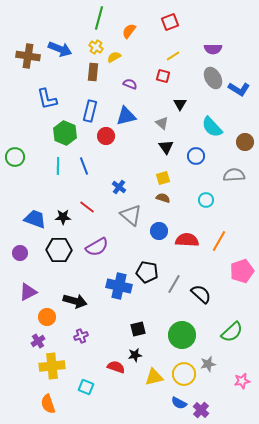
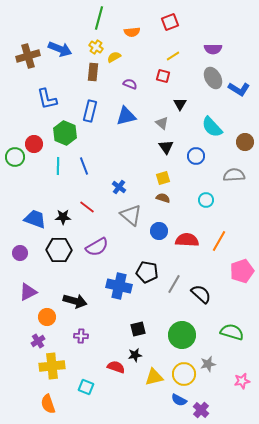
orange semicircle at (129, 31): moved 3 px right, 1 px down; rotated 133 degrees counterclockwise
brown cross at (28, 56): rotated 25 degrees counterclockwise
red circle at (106, 136): moved 72 px left, 8 px down
green semicircle at (232, 332): rotated 120 degrees counterclockwise
purple cross at (81, 336): rotated 24 degrees clockwise
blue semicircle at (179, 403): moved 3 px up
